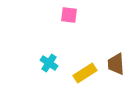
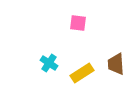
pink square: moved 9 px right, 8 px down
yellow rectangle: moved 3 px left
